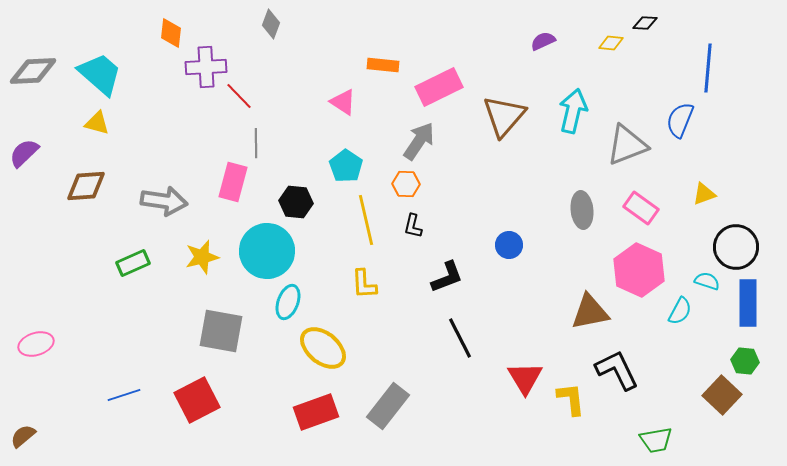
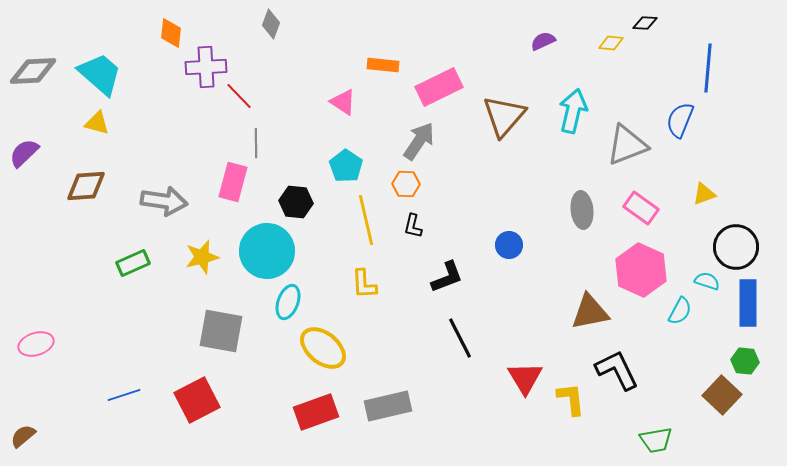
pink hexagon at (639, 270): moved 2 px right
gray rectangle at (388, 406): rotated 39 degrees clockwise
